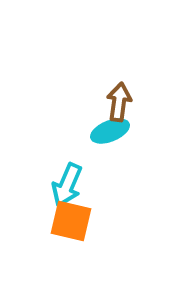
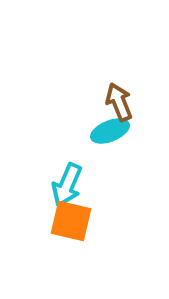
brown arrow: rotated 30 degrees counterclockwise
